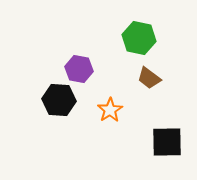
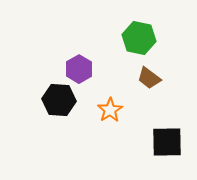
purple hexagon: rotated 20 degrees clockwise
